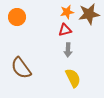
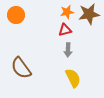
orange circle: moved 1 px left, 2 px up
